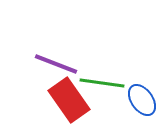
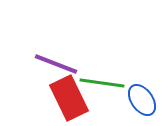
red rectangle: moved 2 px up; rotated 9 degrees clockwise
